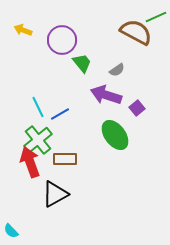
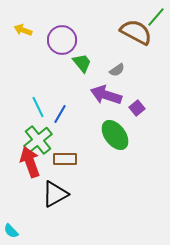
green line: rotated 25 degrees counterclockwise
blue line: rotated 30 degrees counterclockwise
